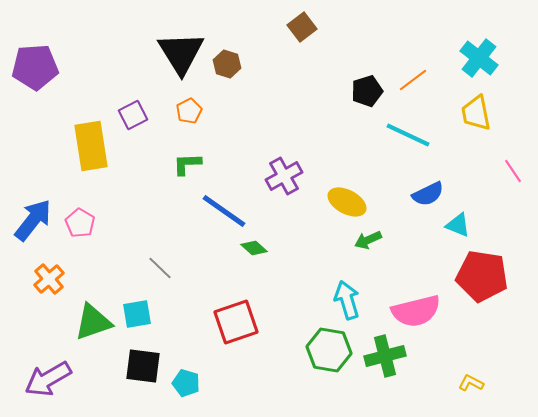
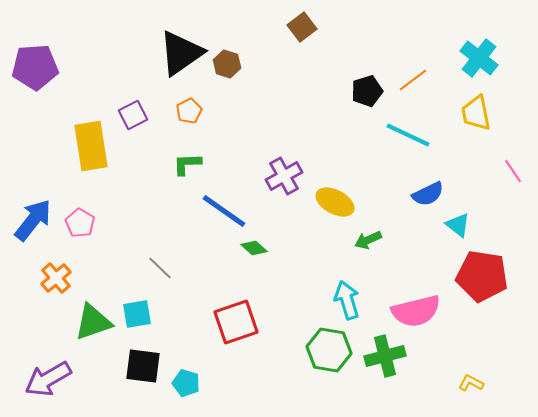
black triangle: rotated 27 degrees clockwise
yellow ellipse: moved 12 px left
cyan triangle: rotated 16 degrees clockwise
orange cross: moved 7 px right, 1 px up
